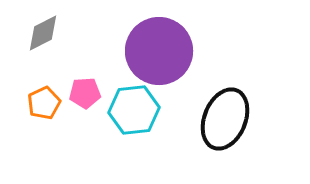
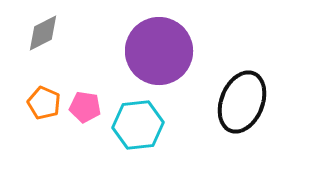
pink pentagon: moved 14 px down; rotated 12 degrees clockwise
orange pentagon: rotated 24 degrees counterclockwise
cyan hexagon: moved 4 px right, 15 px down
black ellipse: moved 17 px right, 17 px up
